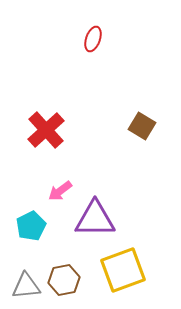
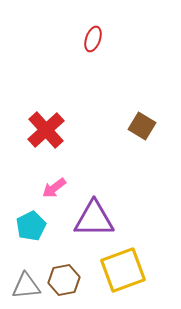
pink arrow: moved 6 px left, 3 px up
purple triangle: moved 1 px left
